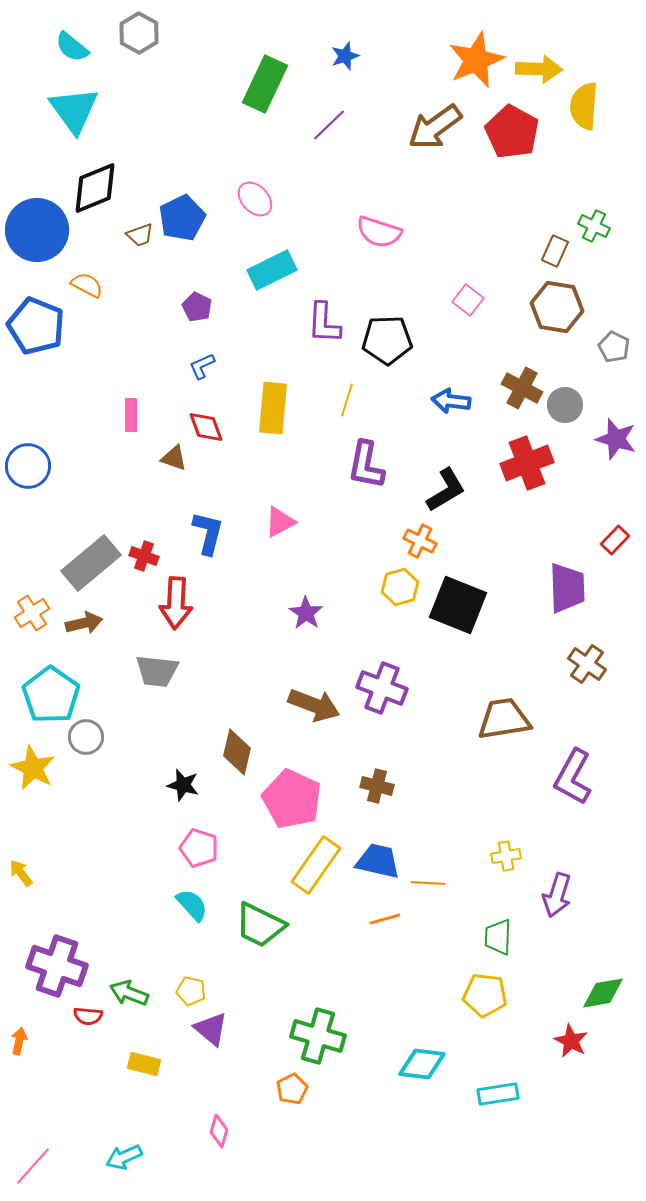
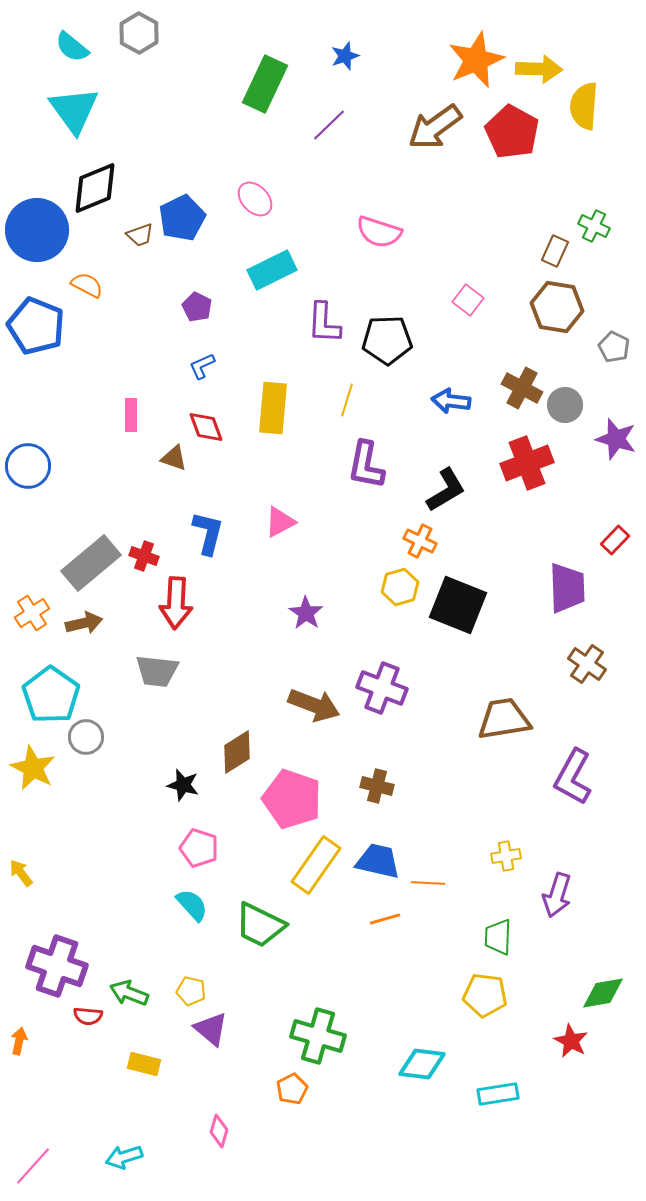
brown diamond at (237, 752): rotated 45 degrees clockwise
pink pentagon at (292, 799): rotated 6 degrees counterclockwise
cyan arrow at (124, 1157): rotated 6 degrees clockwise
